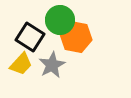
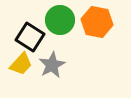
orange hexagon: moved 21 px right, 15 px up
